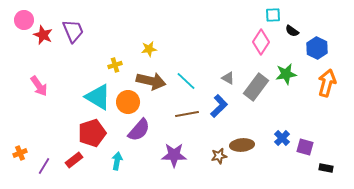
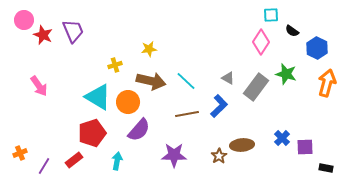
cyan square: moved 2 px left
green star: rotated 25 degrees clockwise
purple square: rotated 18 degrees counterclockwise
brown star: rotated 21 degrees counterclockwise
